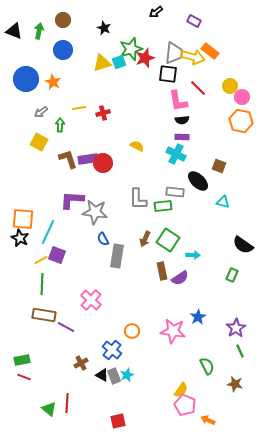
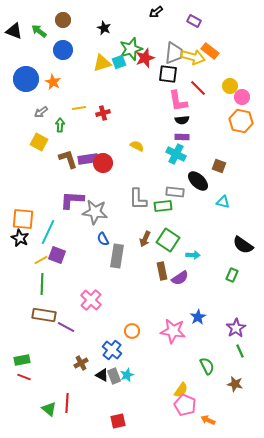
green arrow at (39, 31): rotated 63 degrees counterclockwise
